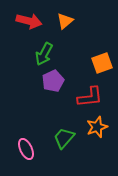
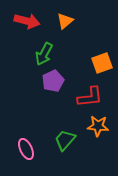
red arrow: moved 2 px left
orange star: moved 1 px right, 1 px up; rotated 25 degrees clockwise
green trapezoid: moved 1 px right, 2 px down
